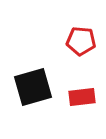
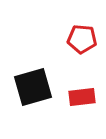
red pentagon: moved 1 px right, 2 px up
